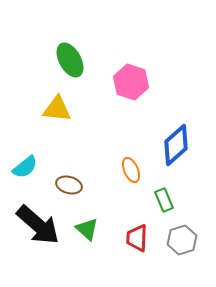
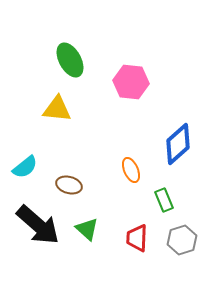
pink hexagon: rotated 12 degrees counterclockwise
blue diamond: moved 2 px right, 1 px up
